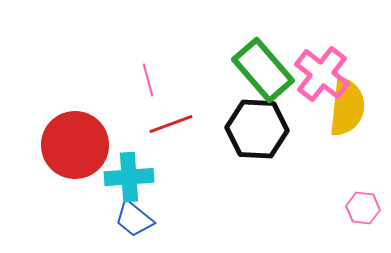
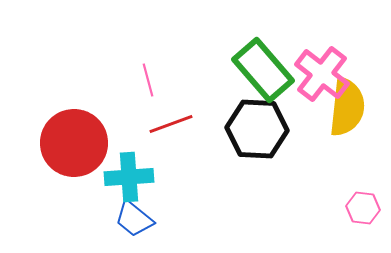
red circle: moved 1 px left, 2 px up
